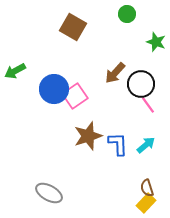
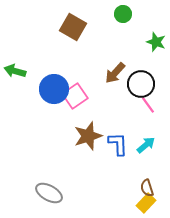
green circle: moved 4 px left
green arrow: rotated 45 degrees clockwise
